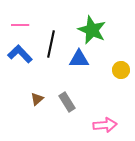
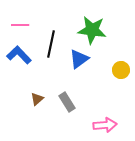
green star: rotated 16 degrees counterclockwise
blue L-shape: moved 1 px left, 1 px down
blue triangle: rotated 35 degrees counterclockwise
